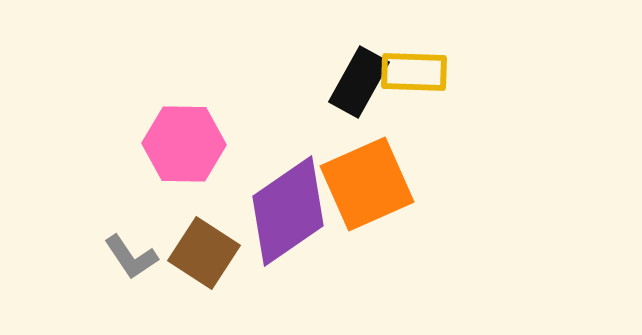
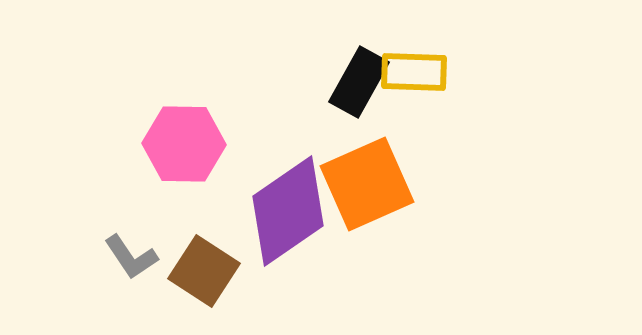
brown square: moved 18 px down
